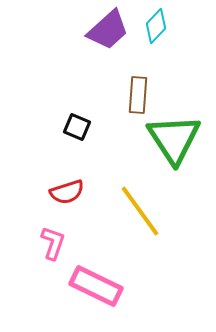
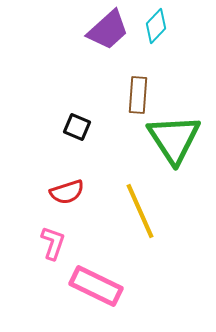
yellow line: rotated 12 degrees clockwise
